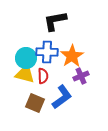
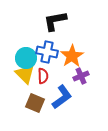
blue cross: rotated 10 degrees clockwise
yellow triangle: rotated 30 degrees clockwise
